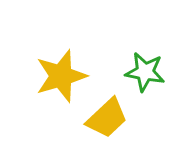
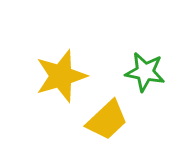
yellow trapezoid: moved 2 px down
